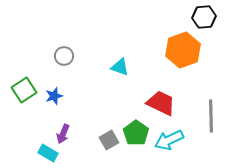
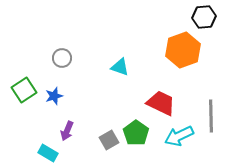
gray circle: moved 2 px left, 2 px down
purple arrow: moved 4 px right, 3 px up
cyan arrow: moved 10 px right, 4 px up
